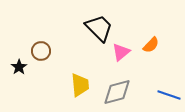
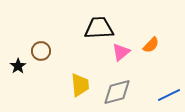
black trapezoid: rotated 48 degrees counterclockwise
black star: moved 1 px left, 1 px up
blue line: rotated 45 degrees counterclockwise
